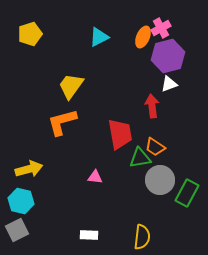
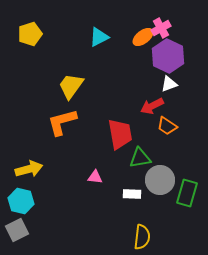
orange ellipse: rotated 30 degrees clockwise
purple hexagon: rotated 20 degrees counterclockwise
red arrow: rotated 110 degrees counterclockwise
orange trapezoid: moved 12 px right, 21 px up
green rectangle: rotated 12 degrees counterclockwise
white rectangle: moved 43 px right, 41 px up
